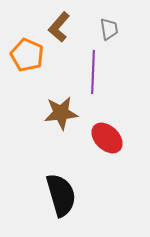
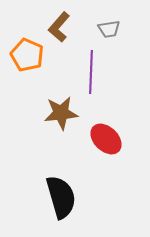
gray trapezoid: rotated 90 degrees clockwise
purple line: moved 2 px left
red ellipse: moved 1 px left, 1 px down
black semicircle: moved 2 px down
